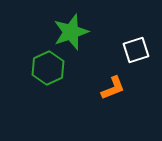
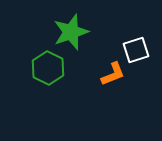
green hexagon: rotated 8 degrees counterclockwise
orange L-shape: moved 14 px up
